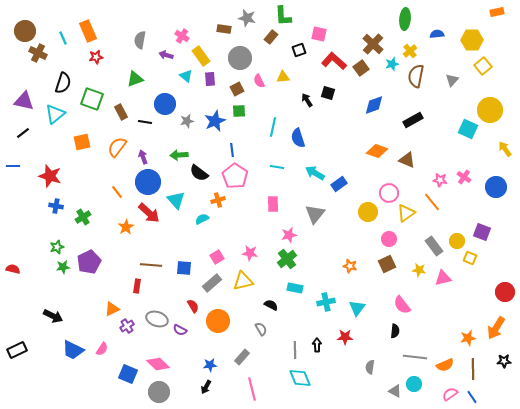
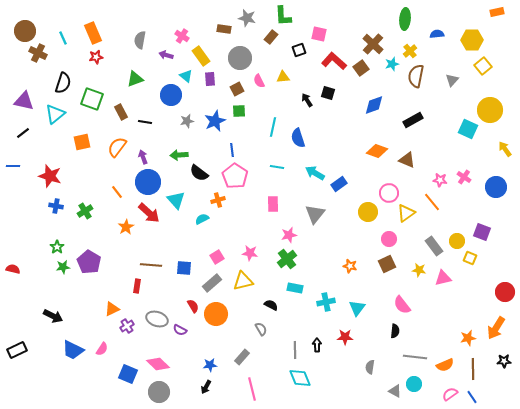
orange rectangle at (88, 31): moved 5 px right, 2 px down
blue circle at (165, 104): moved 6 px right, 9 px up
green cross at (83, 217): moved 2 px right, 6 px up
green star at (57, 247): rotated 16 degrees counterclockwise
purple pentagon at (89, 262): rotated 15 degrees counterclockwise
orange circle at (218, 321): moved 2 px left, 7 px up
